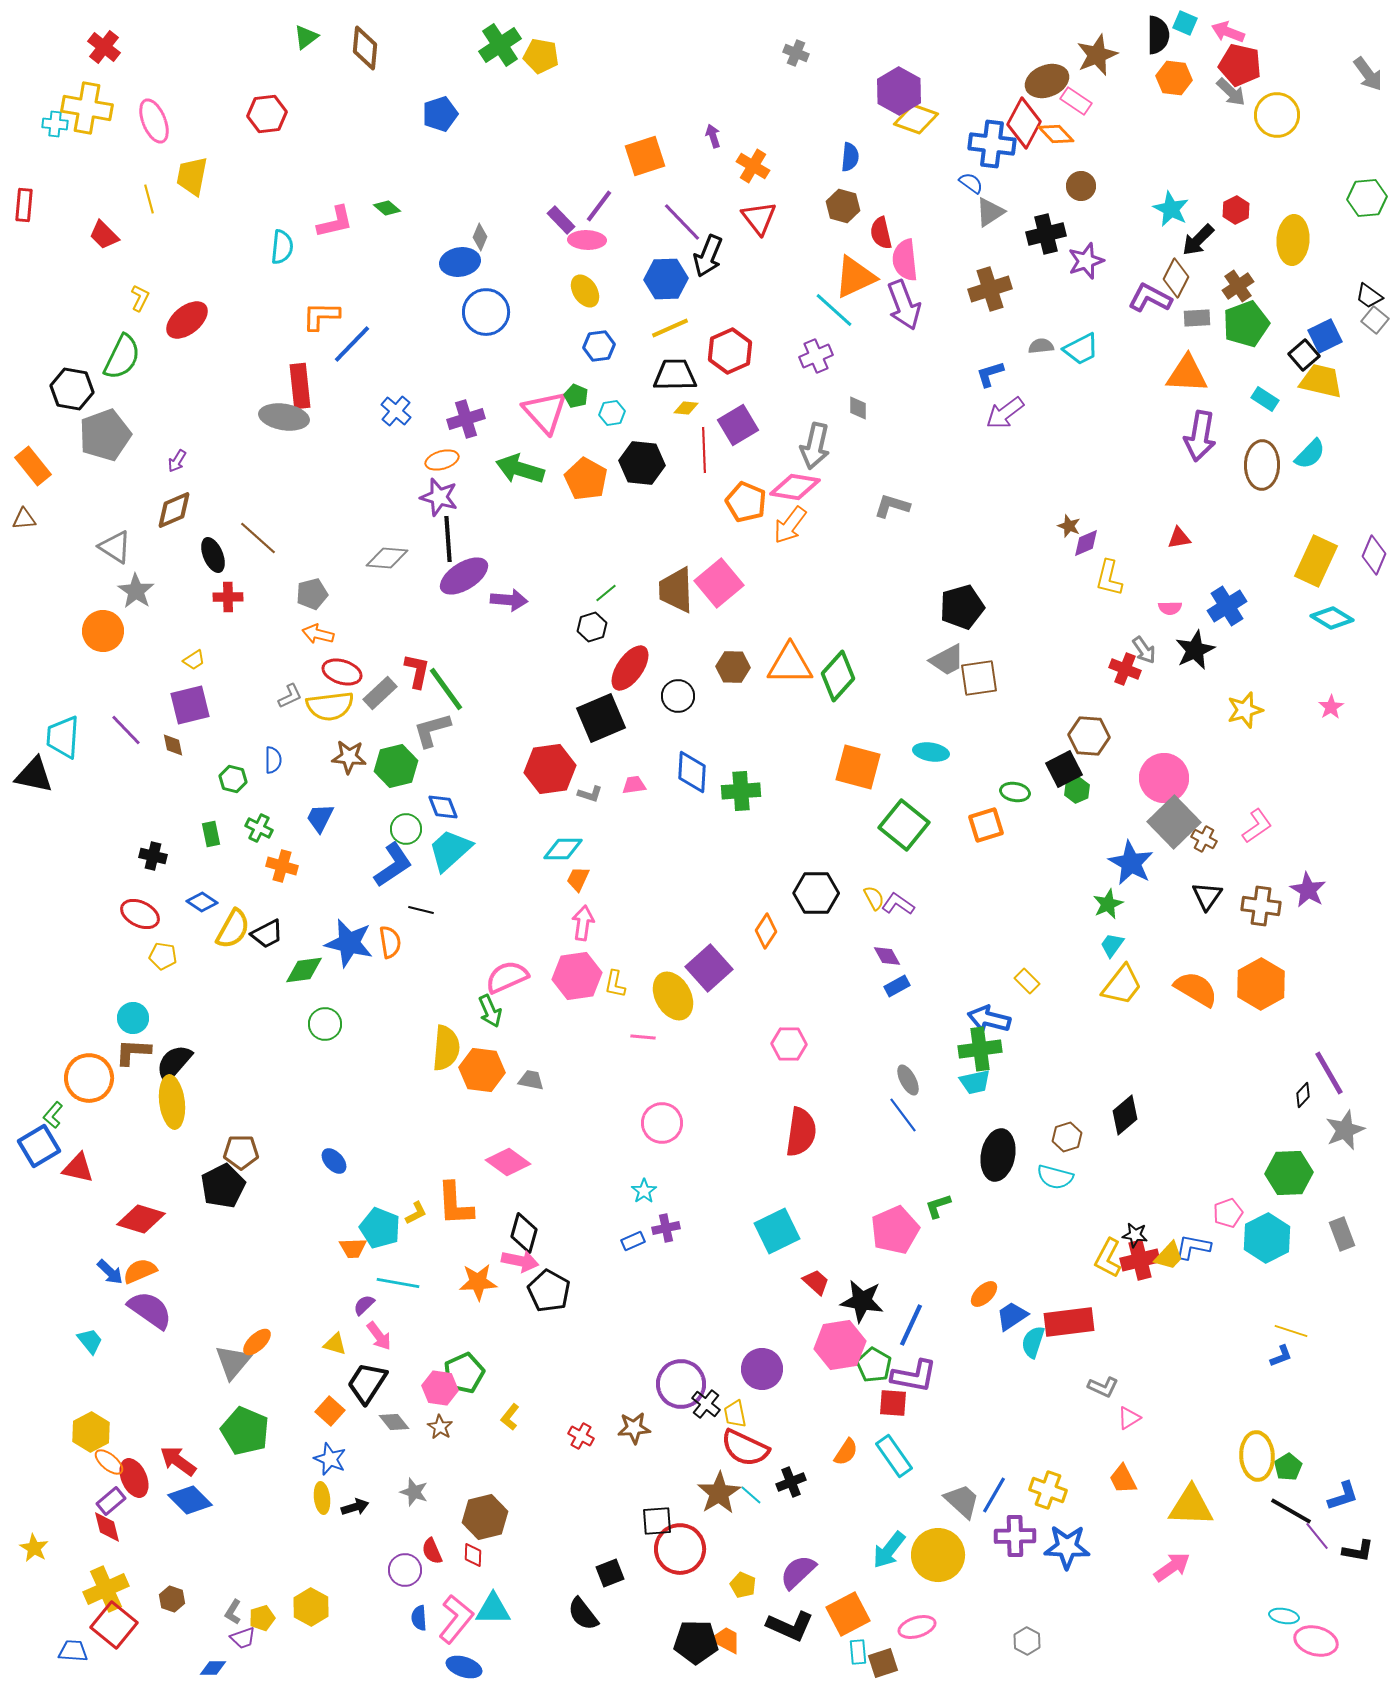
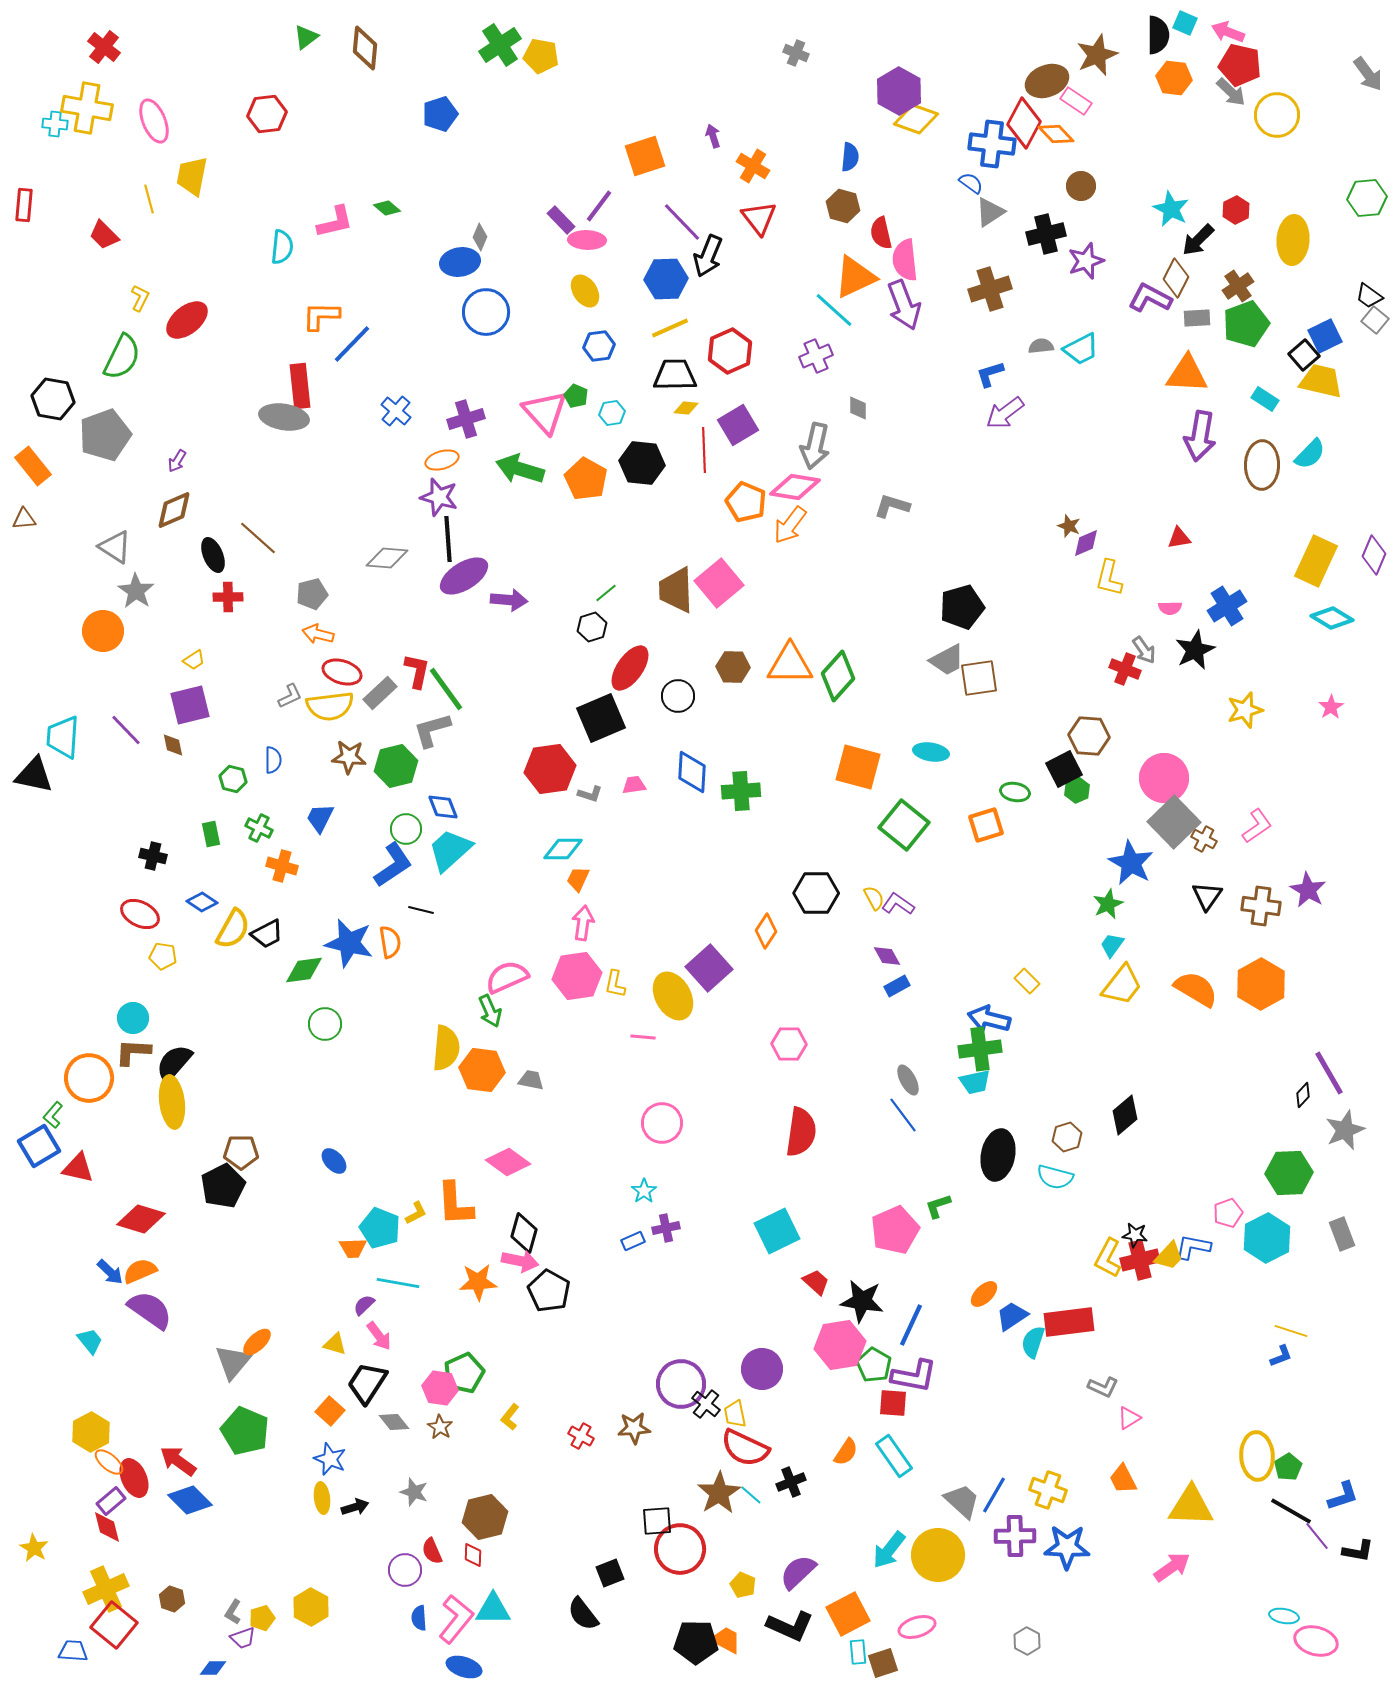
black hexagon at (72, 389): moved 19 px left, 10 px down
